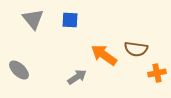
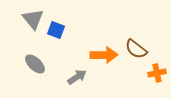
blue square: moved 14 px left, 10 px down; rotated 18 degrees clockwise
brown semicircle: rotated 30 degrees clockwise
orange arrow: rotated 144 degrees clockwise
gray ellipse: moved 16 px right, 6 px up
